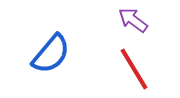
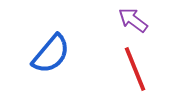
red line: moved 1 px right; rotated 9 degrees clockwise
